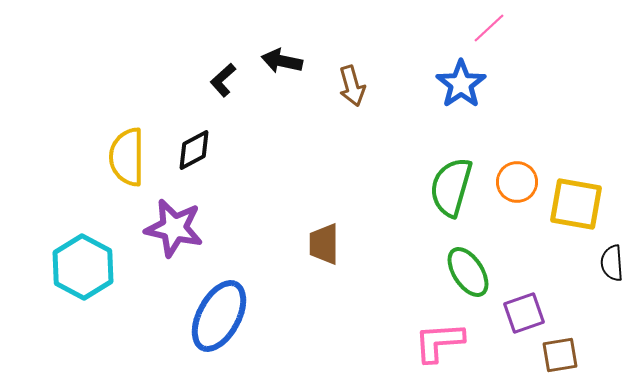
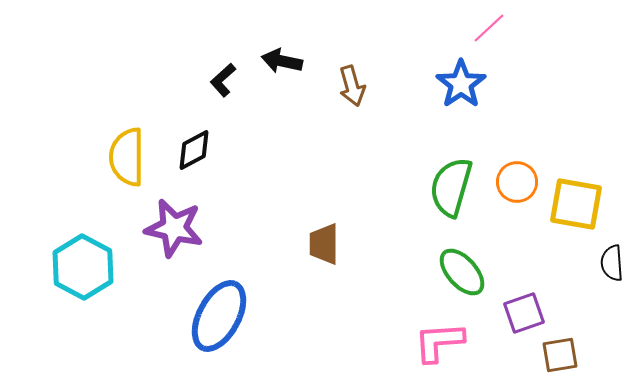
green ellipse: moved 6 px left; rotated 9 degrees counterclockwise
